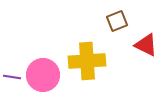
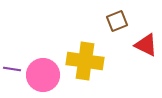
yellow cross: moved 2 px left; rotated 12 degrees clockwise
purple line: moved 8 px up
